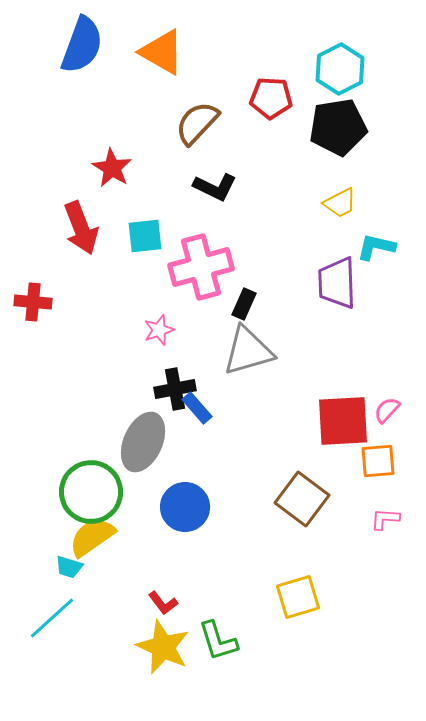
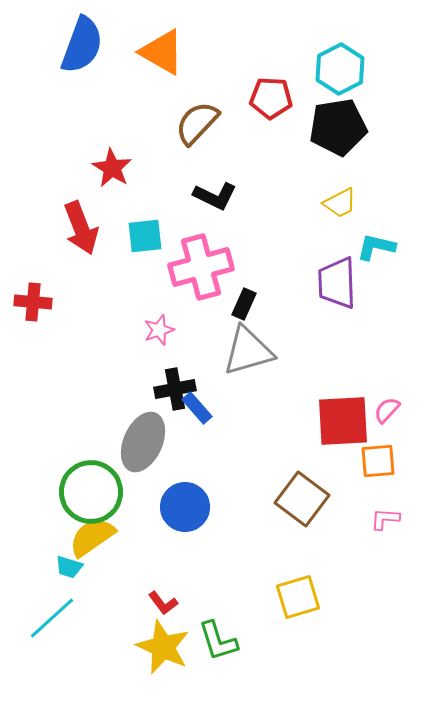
black L-shape: moved 9 px down
